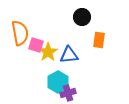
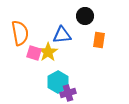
black circle: moved 3 px right, 1 px up
pink square: moved 2 px left, 8 px down
blue triangle: moved 7 px left, 20 px up
